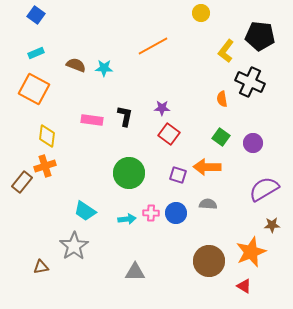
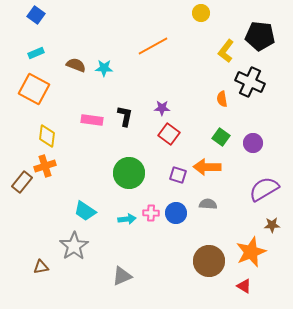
gray triangle: moved 13 px left, 4 px down; rotated 25 degrees counterclockwise
